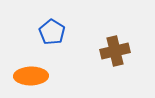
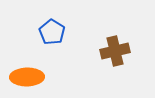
orange ellipse: moved 4 px left, 1 px down
